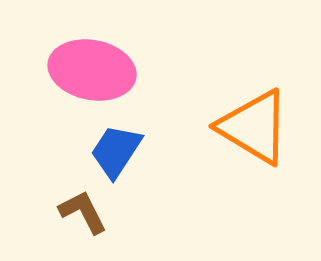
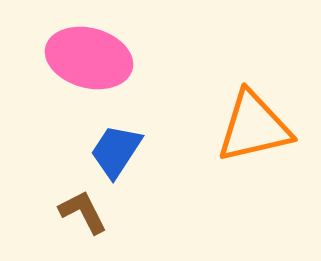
pink ellipse: moved 3 px left, 12 px up; rotated 4 degrees clockwise
orange triangle: rotated 44 degrees counterclockwise
